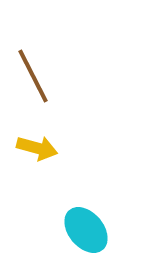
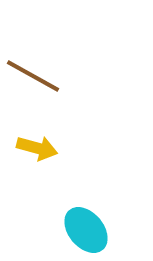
brown line: rotated 34 degrees counterclockwise
